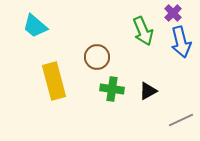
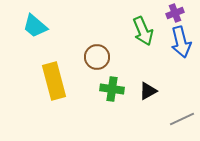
purple cross: moved 2 px right; rotated 24 degrees clockwise
gray line: moved 1 px right, 1 px up
